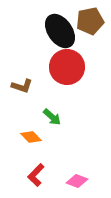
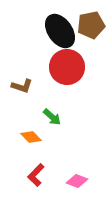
brown pentagon: moved 1 px right, 4 px down
